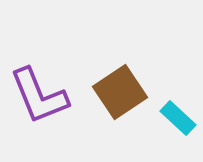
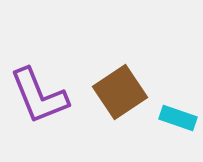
cyan rectangle: rotated 24 degrees counterclockwise
